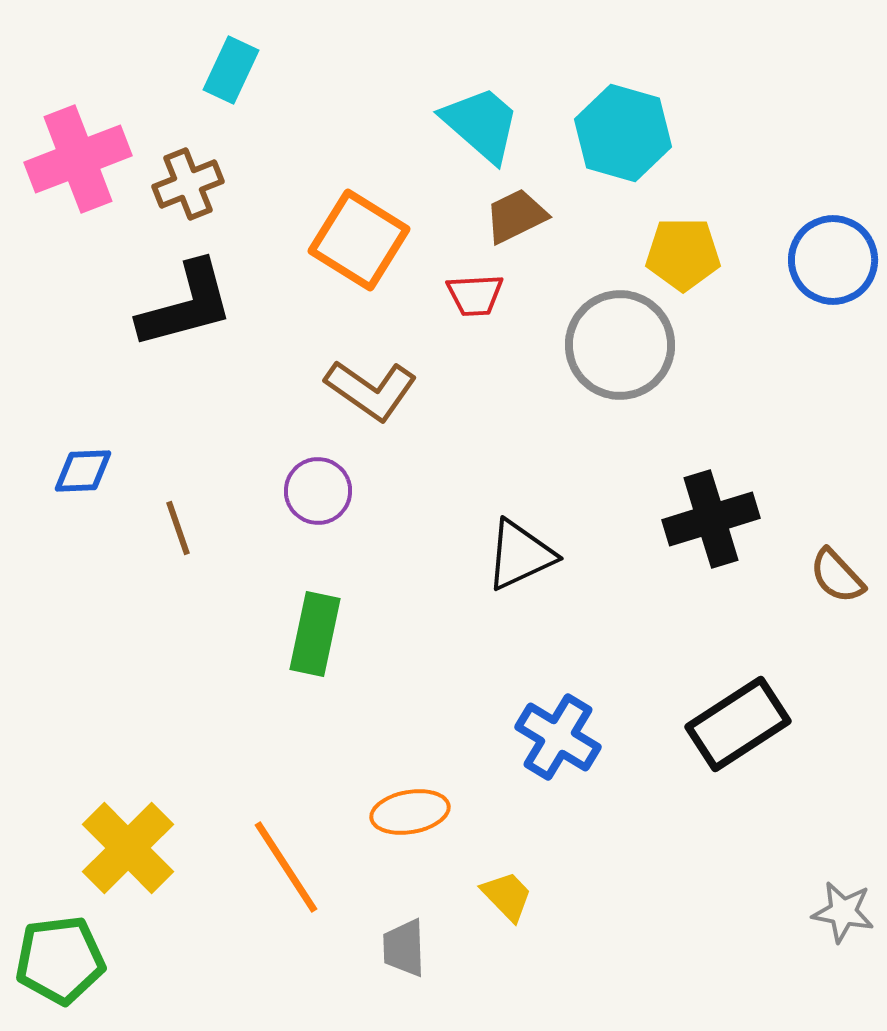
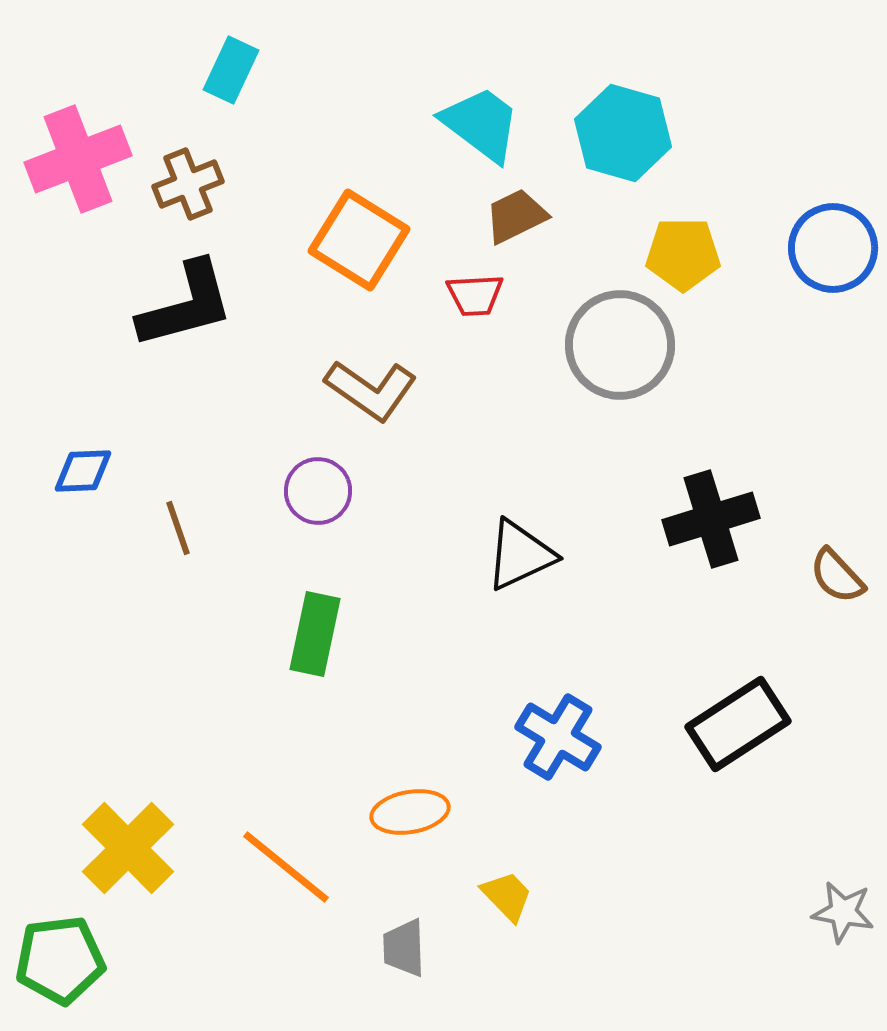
cyan trapezoid: rotated 4 degrees counterclockwise
blue circle: moved 12 px up
orange line: rotated 18 degrees counterclockwise
